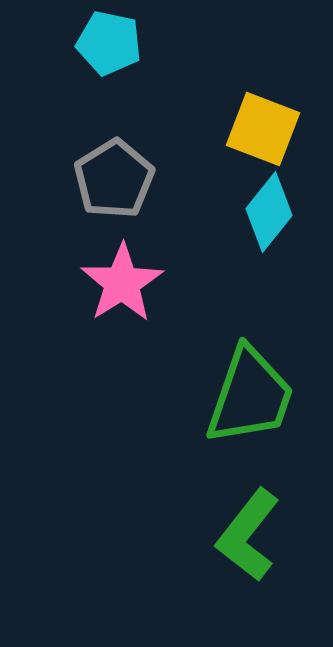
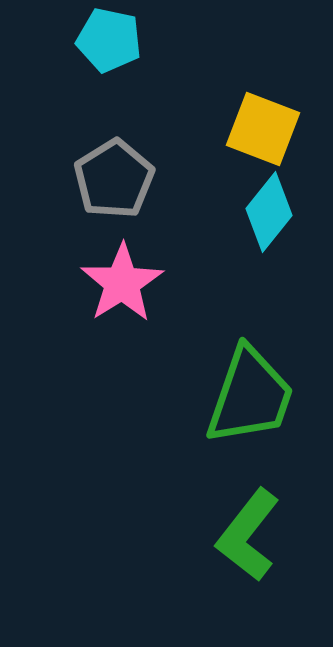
cyan pentagon: moved 3 px up
